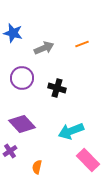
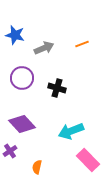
blue star: moved 2 px right, 2 px down
